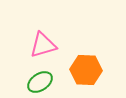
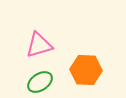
pink triangle: moved 4 px left
